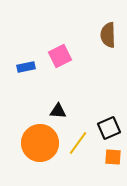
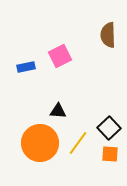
black square: rotated 20 degrees counterclockwise
orange square: moved 3 px left, 3 px up
